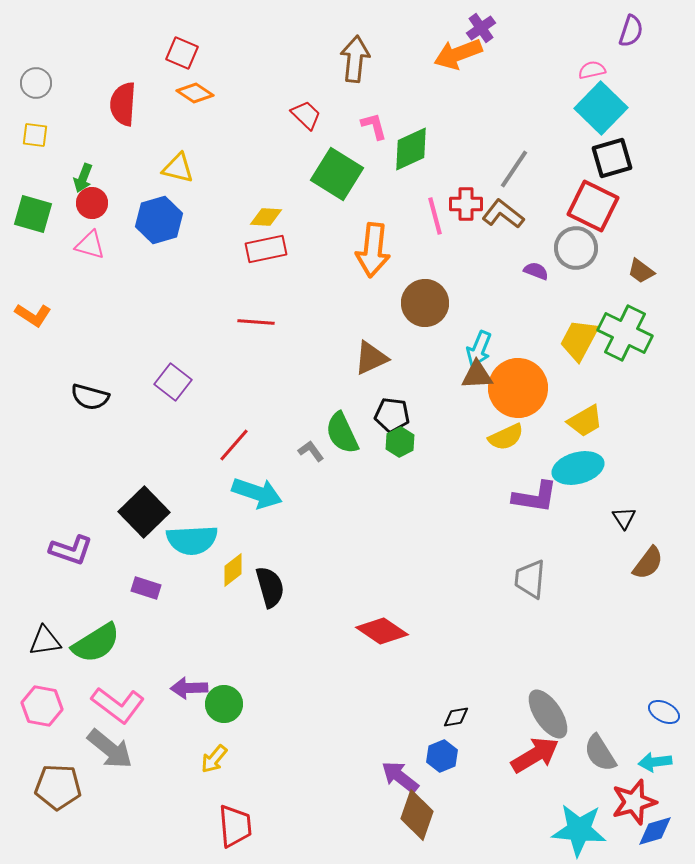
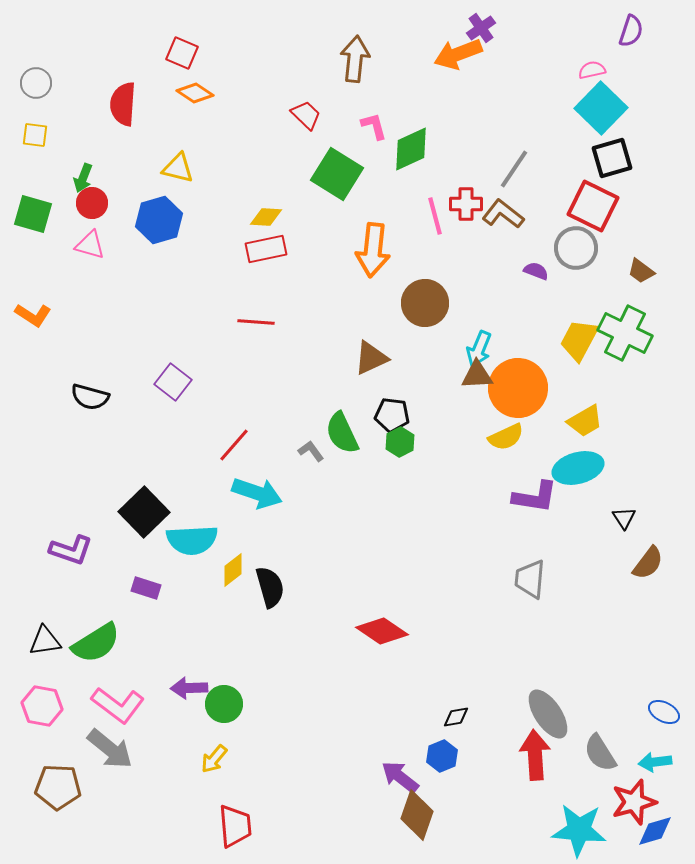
red arrow at (535, 755): rotated 63 degrees counterclockwise
